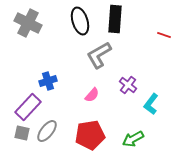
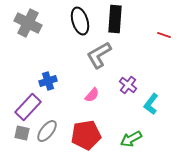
red pentagon: moved 4 px left
green arrow: moved 2 px left
